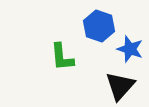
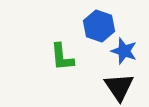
blue star: moved 6 px left, 2 px down
black triangle: moved 1 px left, 1 px down; rotated 16 degrees counterclockwise
